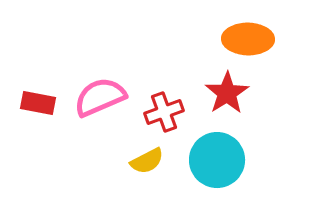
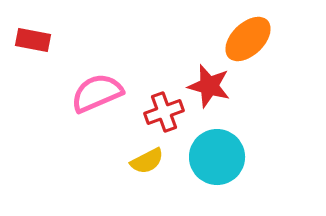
orange ellipse: rotated 45 degrees counterclockwise
red star: moved 18 px left, 7 px up; rotated 24 degrees counterclockwise
pink semicircle: moved 3 px left, 4 px up
red rectangle: moved 5 px left, 63 px up
cyan circle: moved 3 px up
